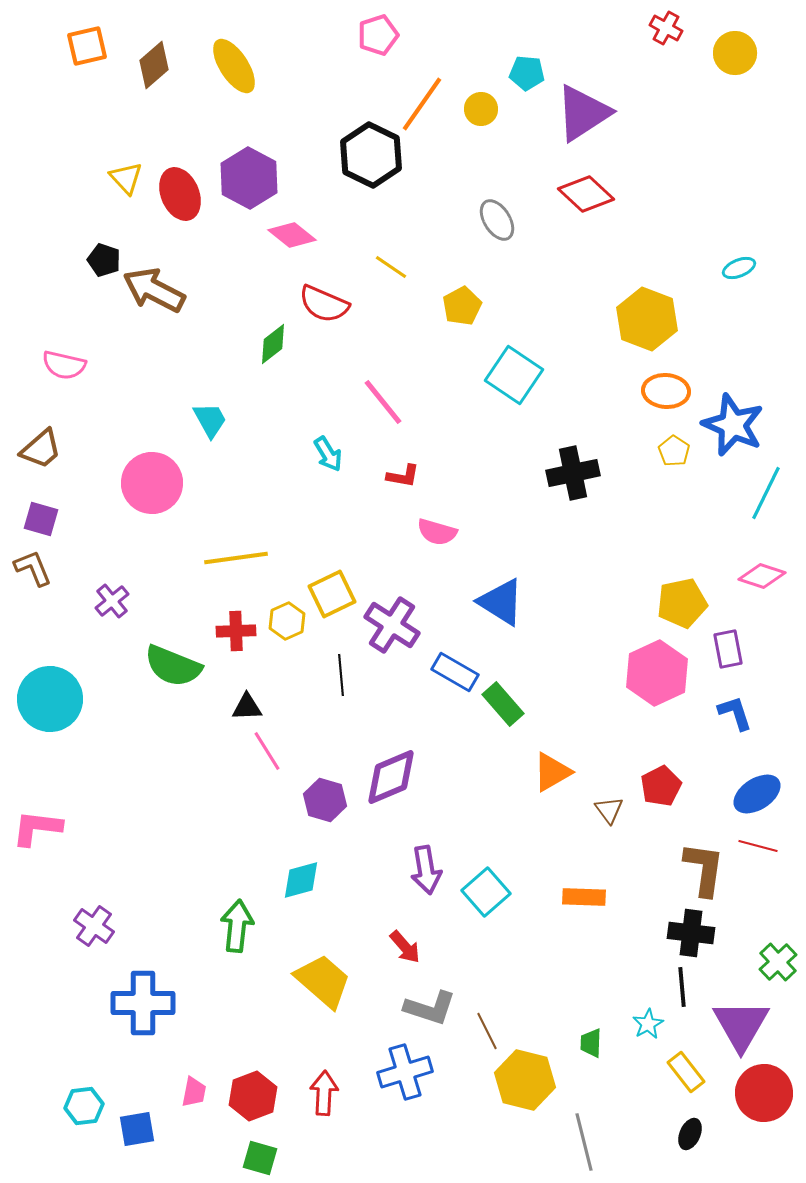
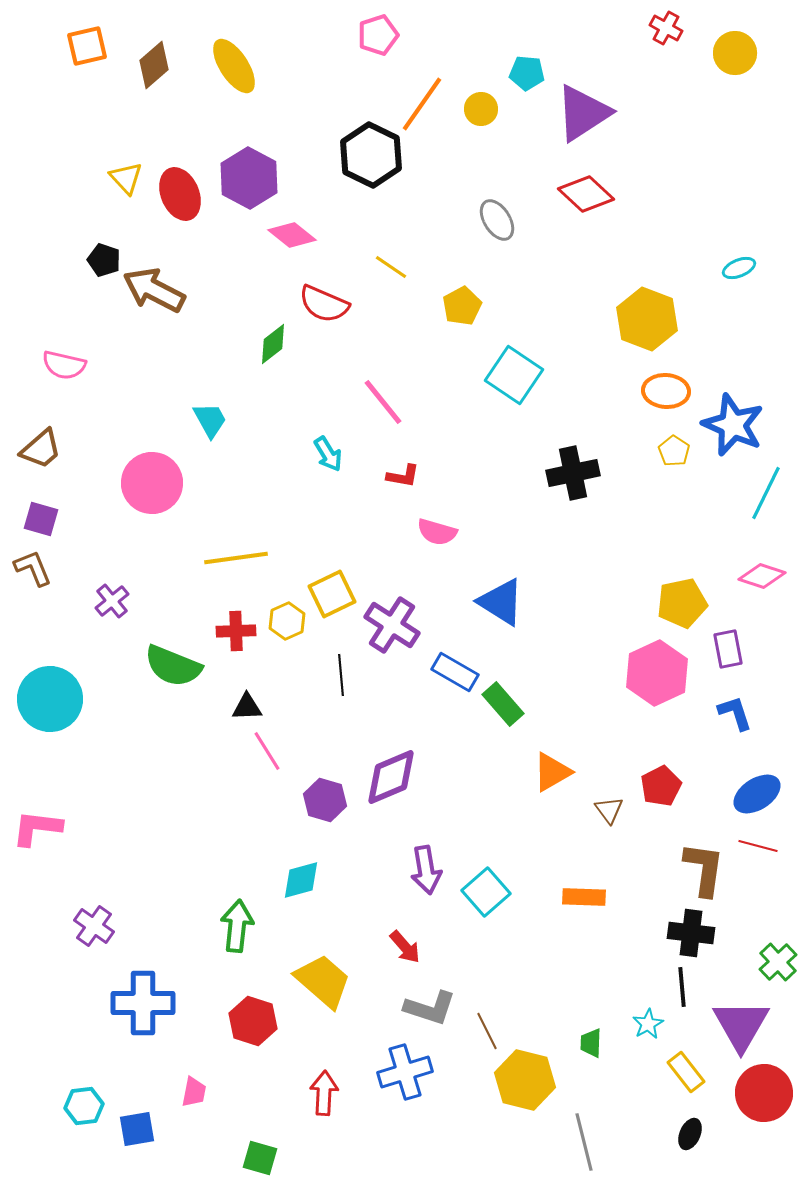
red hexagon at (253, 1096): moved 75 px up; rotated 21 degrees counterclockwise
